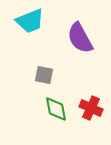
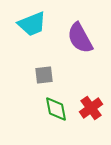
cyan trapezoid: moved 2 px right, 3 px down
gray square: rotated 18 degrees counterclockwise
red cross: rotated 30 degrees clockwise
